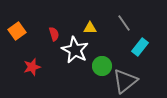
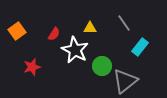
red semicircle: rotated 48 degrees clockwise
